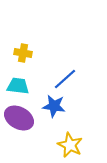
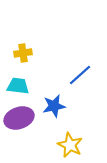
yellow cross: rotated 18 degrees counterclockwise
blue line: moved 15 px right, 4 px up
blue star: rotated 20 degrees counterclockwise
purple ellipse: rotated 48 degrees counterclockwise
